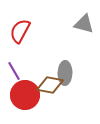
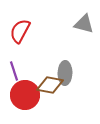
purple line: rotated 12 degrees clockwise
